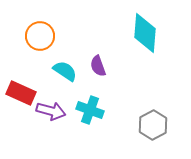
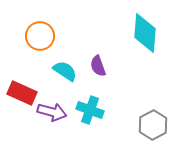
red rectangle: moved 1 px right
purple arrow: moved 1 px right, 1 px down
